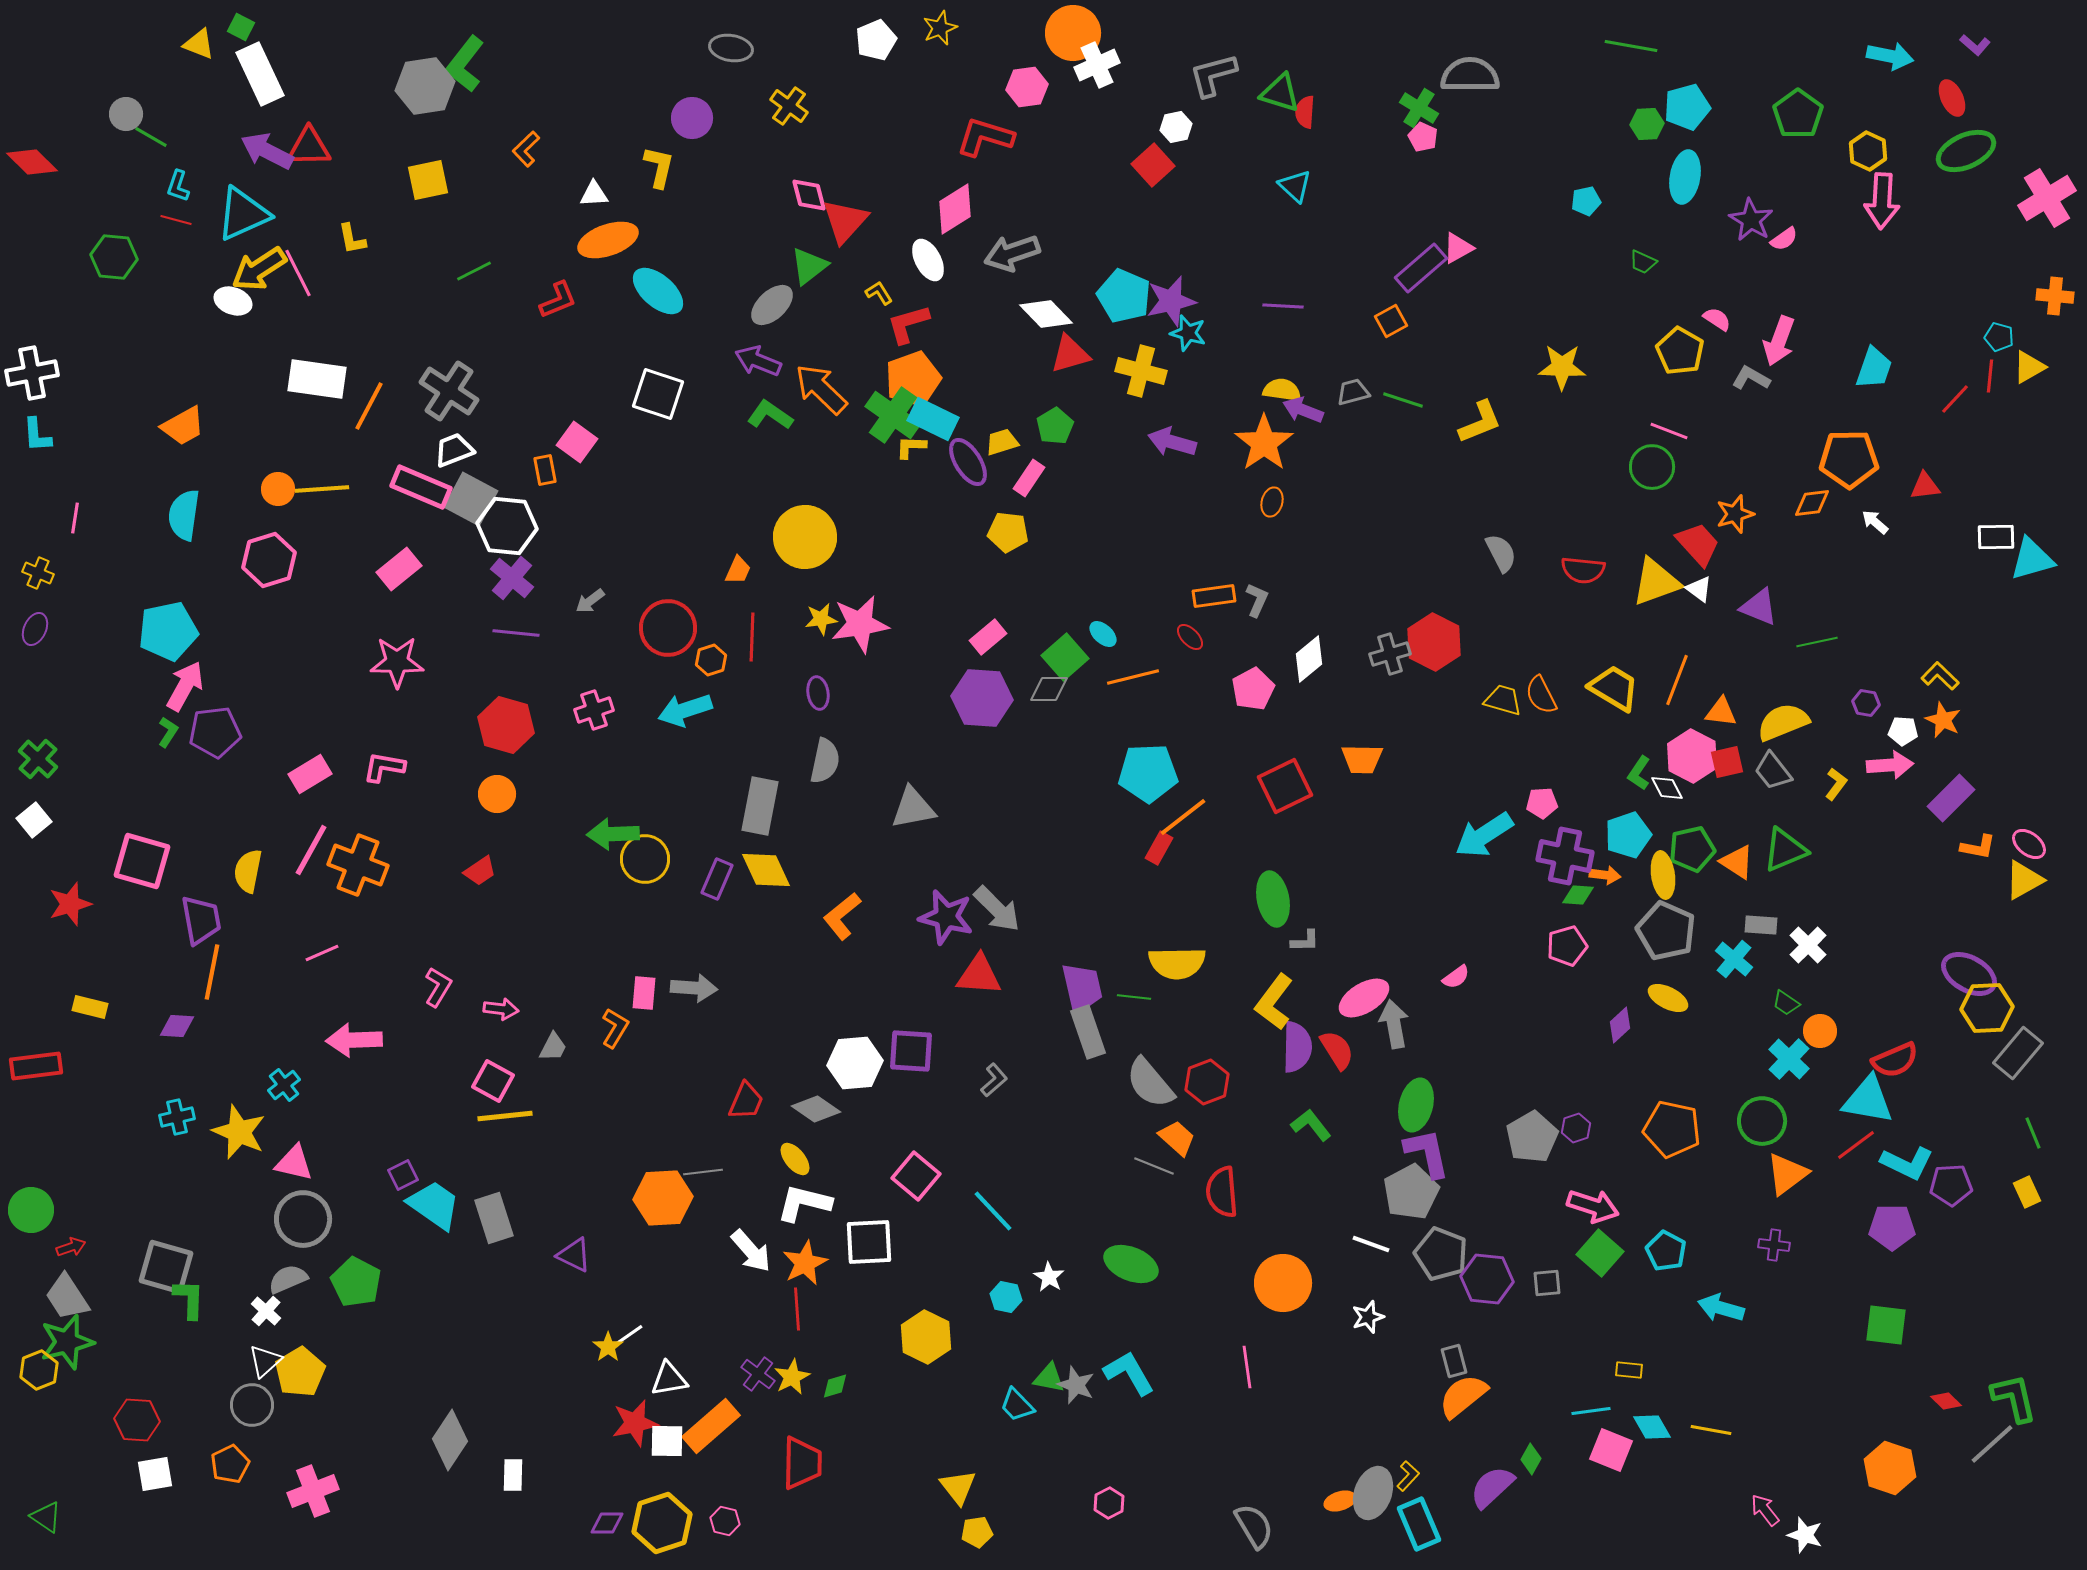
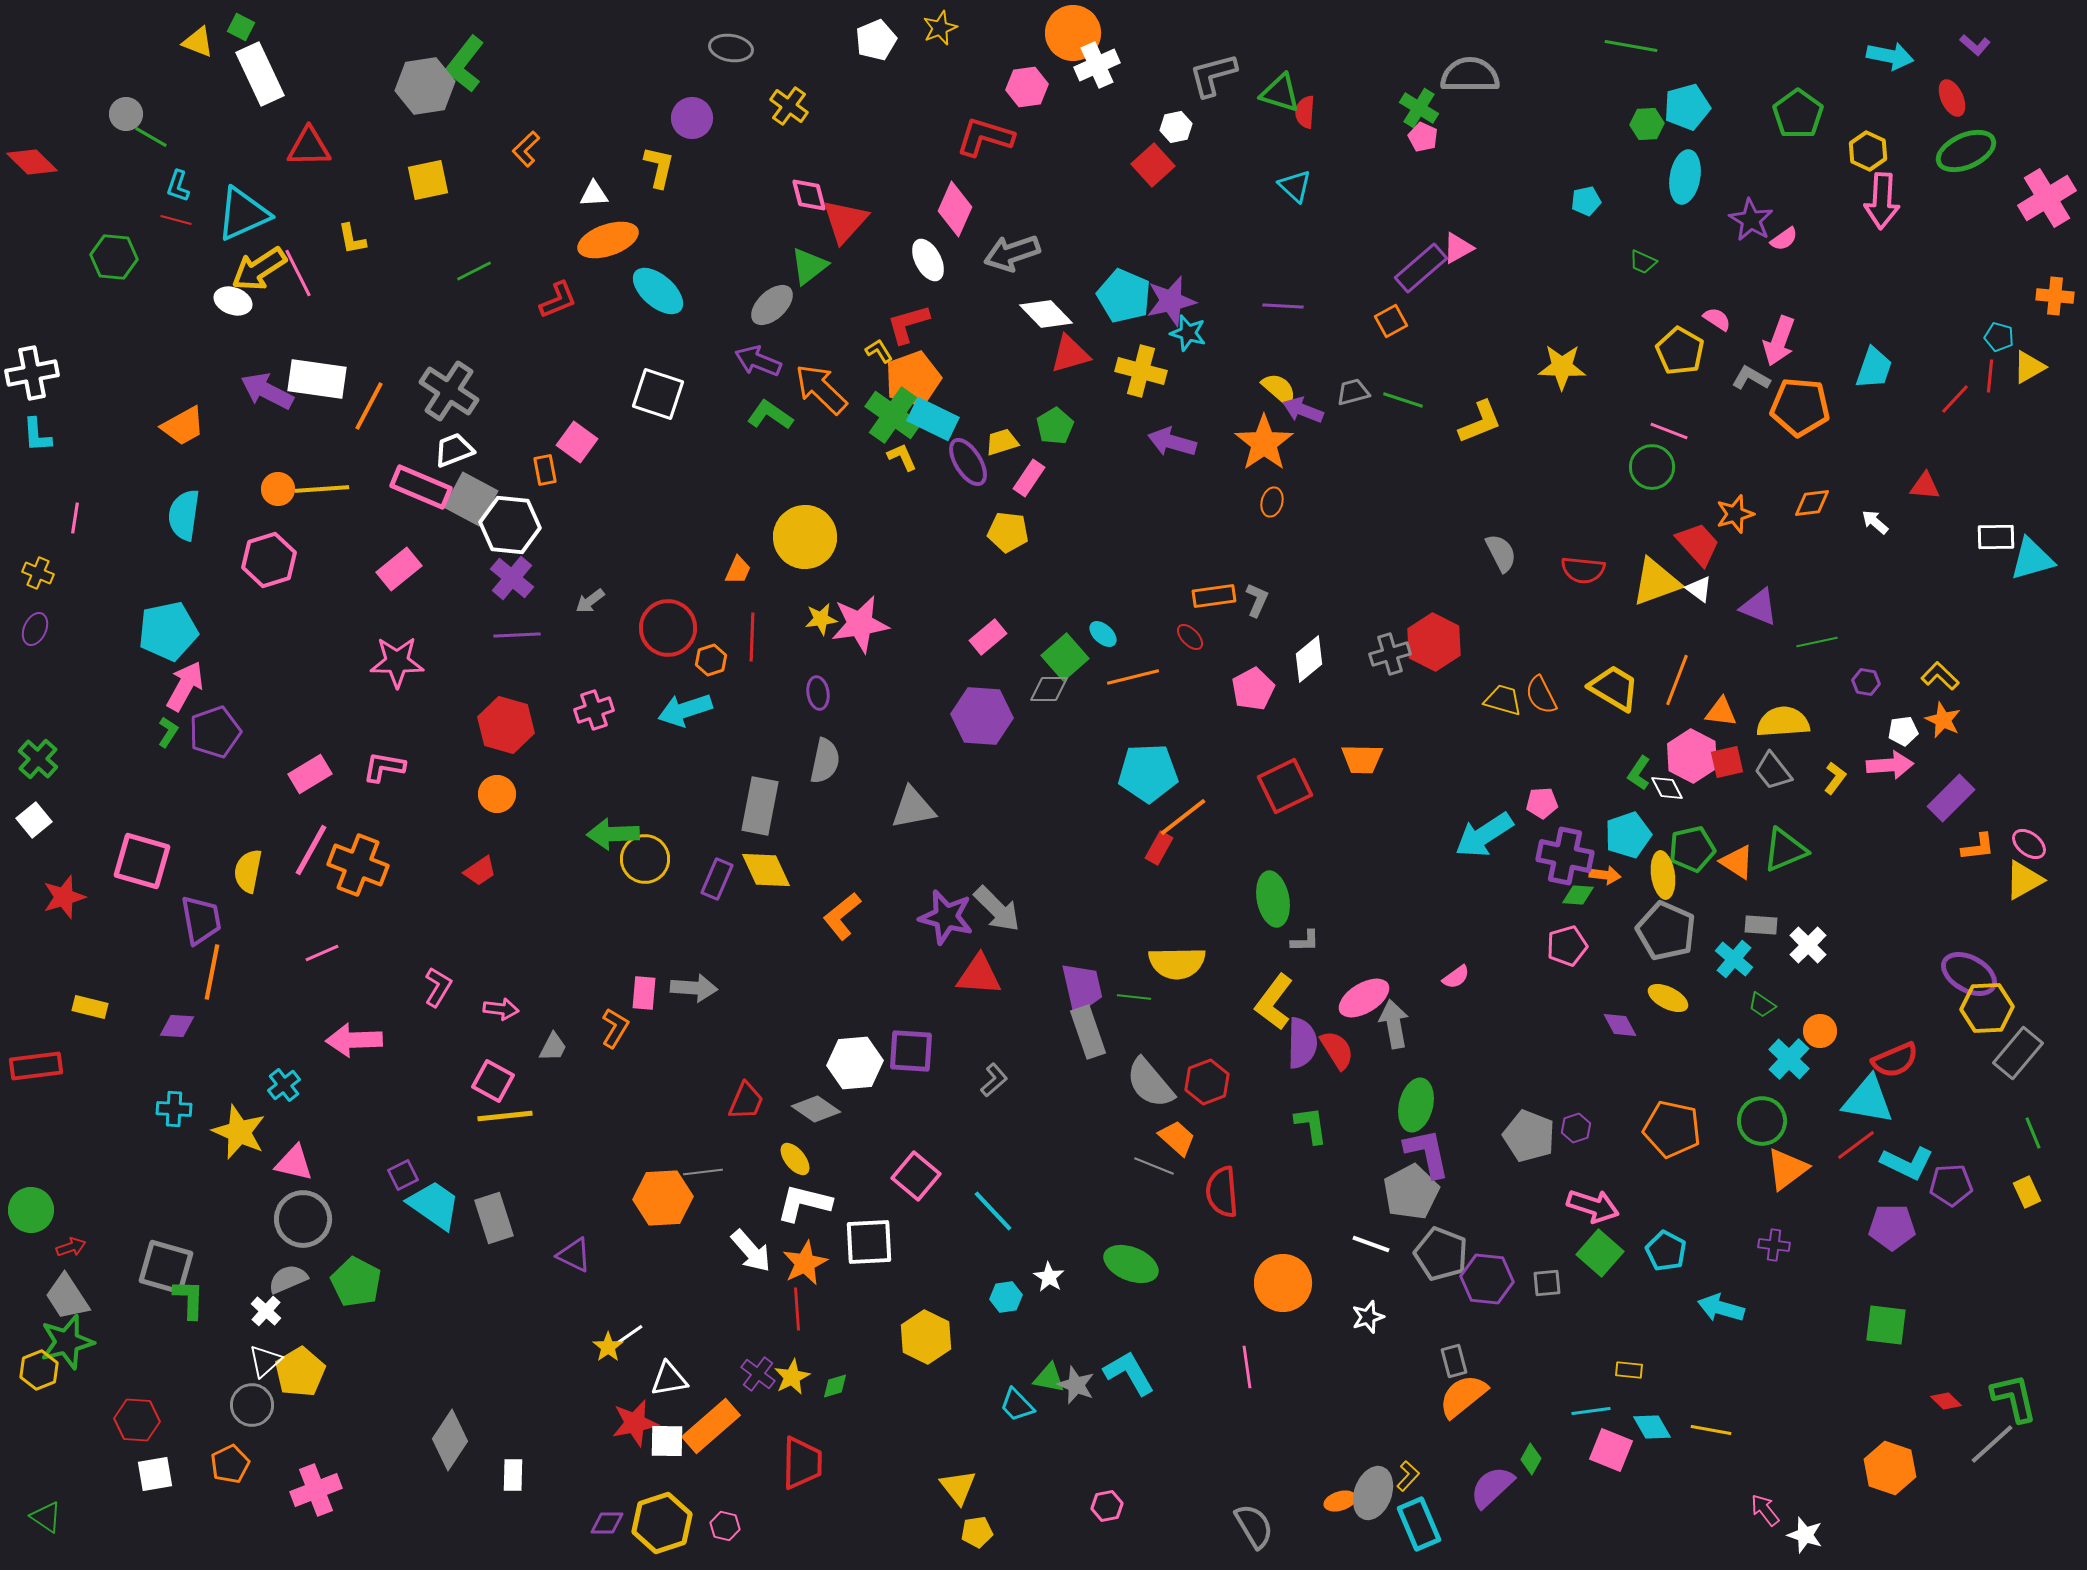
yellow triangle at (199, 44): moved 1 px left, 2 px up
purple arrow at (267, 151): moved 240 px down
pink diamond at (955, 209): rotated 34 degrees counterclockwise
yellow L-shape at (879, 293): moved 58 px down
yellow semicircle at (1282, 390): moved 3 px left, 1 px up; rotated 33 degrees clockwise
yellow L-shape at (911, 447): moved 9 px left, 10 px down; rotated 64 degrees clockwise
orange pentagon at (1849, 459): moved 49 px left, 52 px up; rotated 6 degrees clockwise
red triangle at (1925, 486): rotated 12 degrees clockwise
white hexagon at (507, 526): moved 3 px right, 1 px up
purple line at (516, 633): moved 1 px right, 2 px down; rotated 9 degrees counterclockwise
purple hexagon at (982, 698): moved 18 px down
purple hexagon at (1866, 703): moved 21 px up
yellow semicircle at (1783, 722): rotated 18 degrees clockwise
white pentagon at (1903, 731): rotated 12 degrees counterclockwise
purple pentagon at (215, 732): rotated 12 degrees counterclockwise
yellow L-shape at (1836, 784): moved 1 px left, 6 px up
orange L-shape at (1978, 847): rotated 18 degrees counterclockwise
red star at (70, 904): moved 6 px left, 7 px up
green trapezoid at (1786, 1003): moved 24 px left, 2 px down
purple diamond at (1620, 1025): rotated 75 degrees counterclockwise
purple semicircle at (1297, 1047): moved 5 px right, 4 px up
cyan cross at (177, 1117): moved 3 px left, 8 px up; rotated 16 degrees clockwise
green L-shape at (1311, 1125): rotated 30 degrees clockwise
gray pentagon at (1532, 1137): moved 3 px left, 1 px up; rotated 21 degrees counterclockwise
orange triangle at (1787, 1174): moved 5 px up
cyan hexagon at (1006, 1297): rotated 20 degrees counterclockwise
pink cross at (313, 1491): moved 3 px right, 1 px up
pink hexagon at (1109, 1503): moved 2 px left, 3 px down; rotated 16 degrees clockwise
pink hexagon at (725, 1521): moved 5 px down
